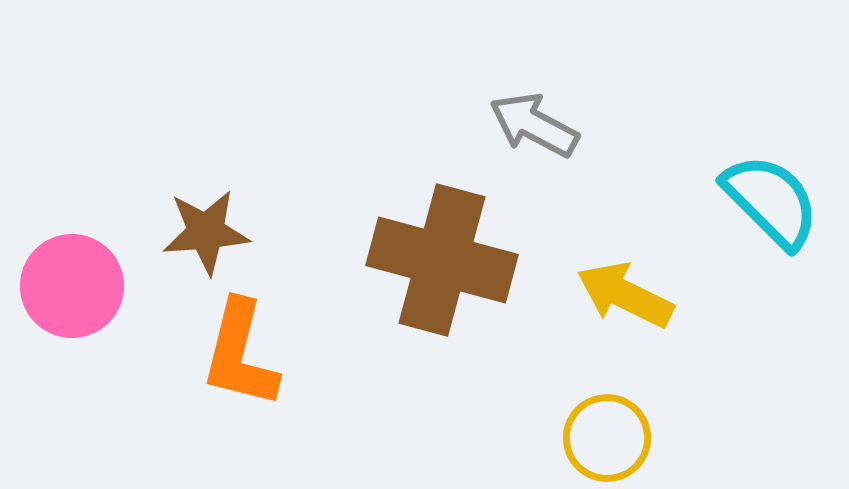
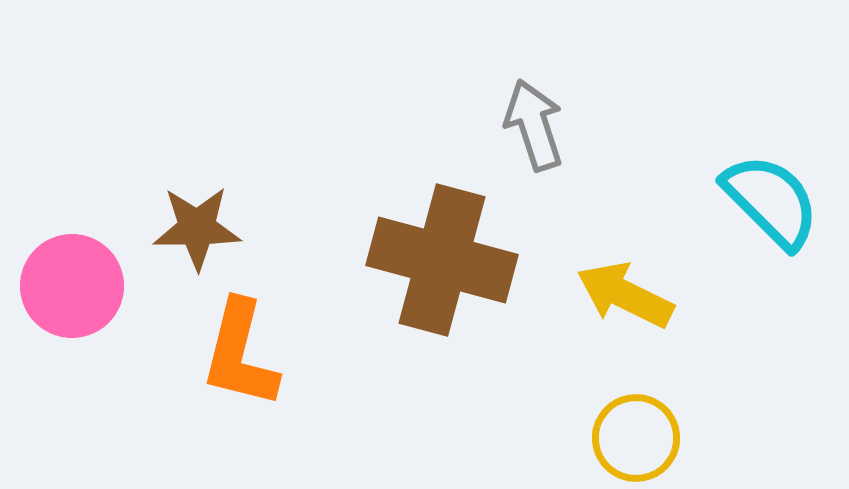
gray arrow: rotated 44 degrees clockwise
brown star: moved 9 px left, 4 px up; rotated 4 degrees clockwise
yellow circle: moved 29 px right
